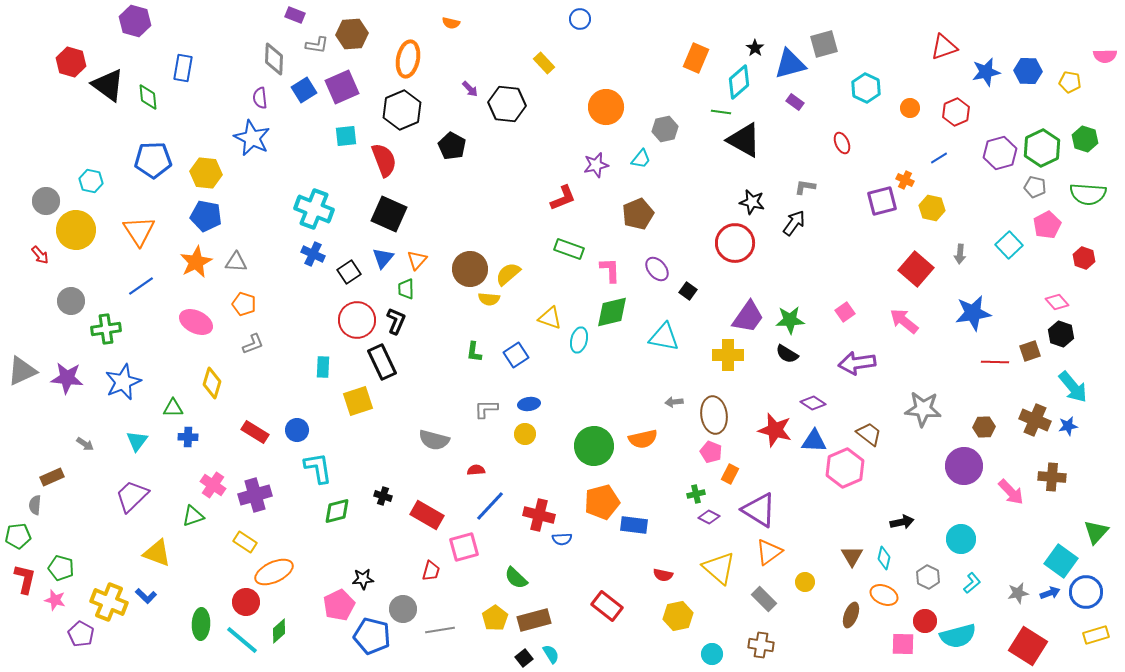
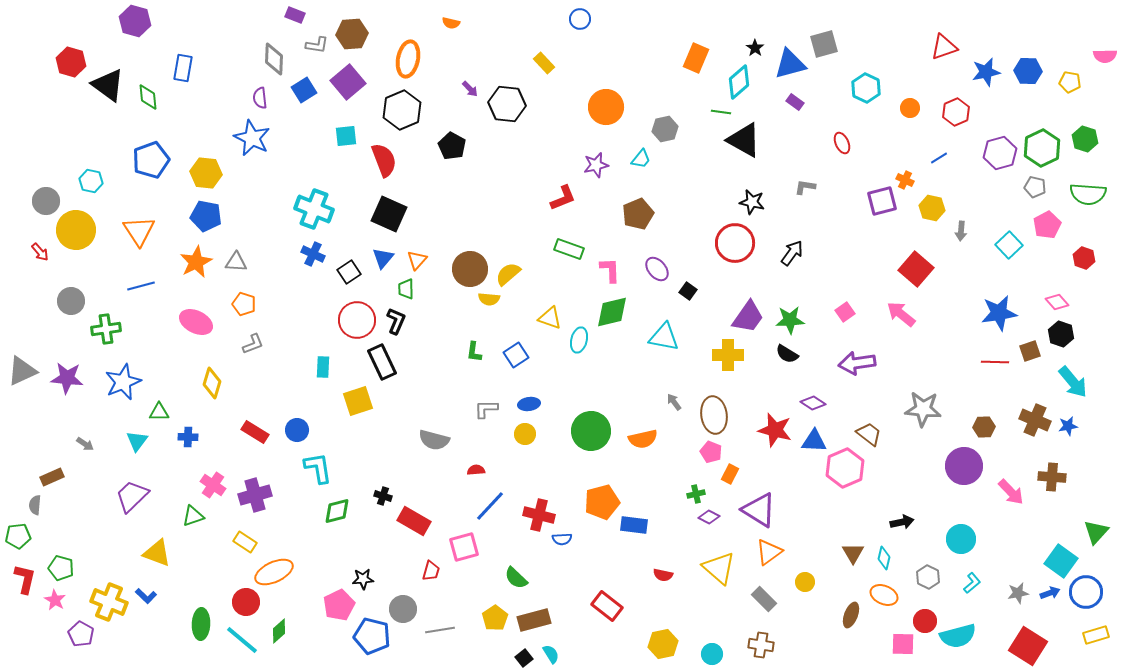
purple square at (342, 87): moved 6 px right, 5 px up; rotated 16 degrees counterclockwise
blue pentagon at (153, 160): moved 2 px left; rotated 18 degrees counterclockwise
black arrow at (794, 223): moved 2 px left, 30 px down
gray arrow at (960, 254): moved 1 px right, 23 px up
red arrow at (40, 255): moved 3 px up
blue line at (141, 286): rotated 20 degrees clockwise
blue star at (973, 313): moved 26 px right
pink arrow at (904, 321): moved 3 px left, 7 px up
cyan arrow at (1073, 387): moved 5 px up
gray arrow at (674, 402): rotated 60 degrees clockwise
green triangle at (173, 408): moved 14 px left, 4 px down
green circle at (594, 446): moved 3 px left, 15 px up
red rectangle at (427, 515): moved 13 px left, 6 px down
brown triangle at (852, 556): moved 1 px right, 3 px up
pink star at (55, 600): rotated 15 degrees clockwise
yellow hexagon at (678, 616): moved 15 px left, 28 px down
